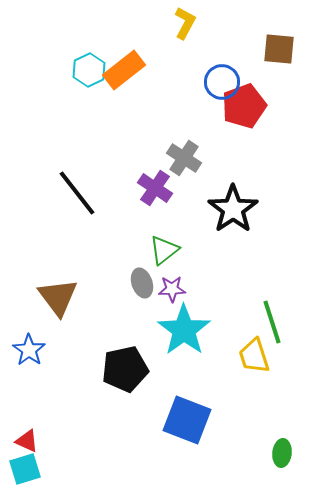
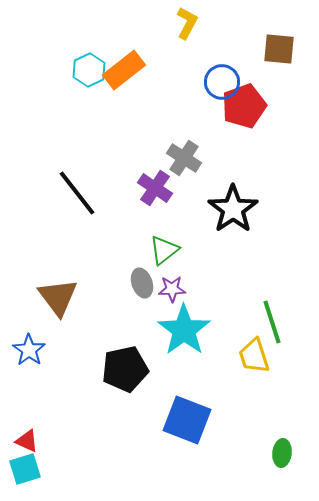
yellow L-shape: moved 2 px right
